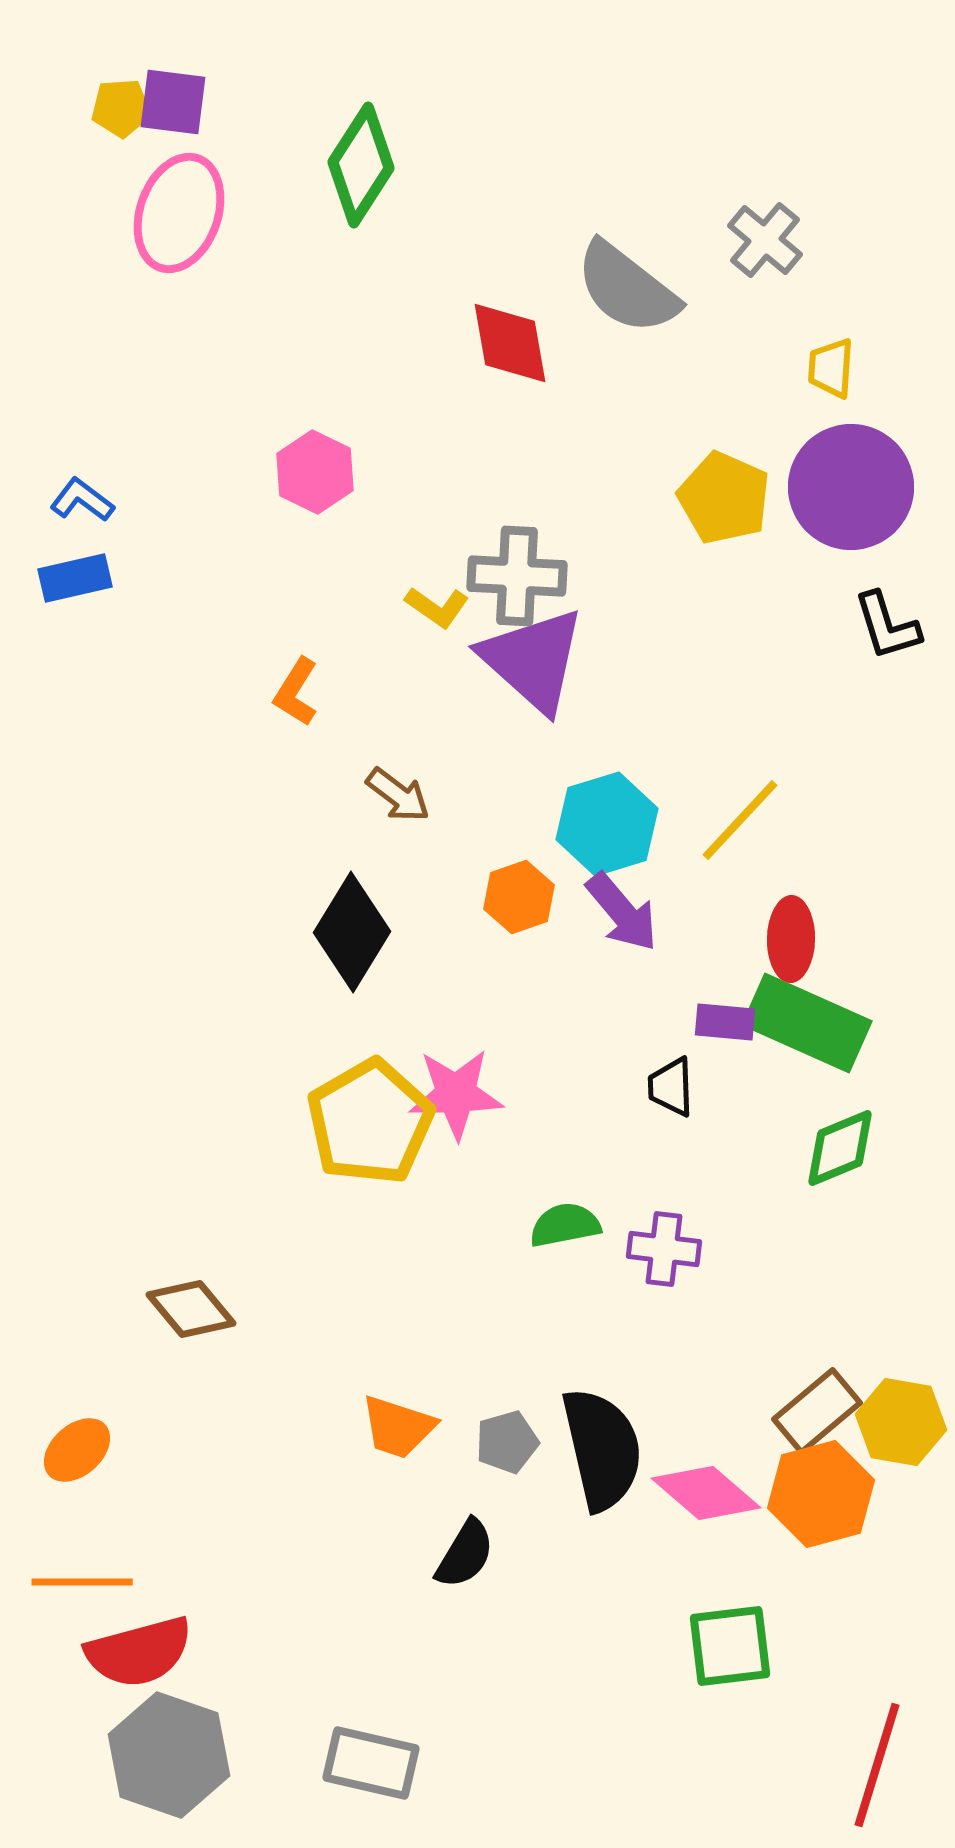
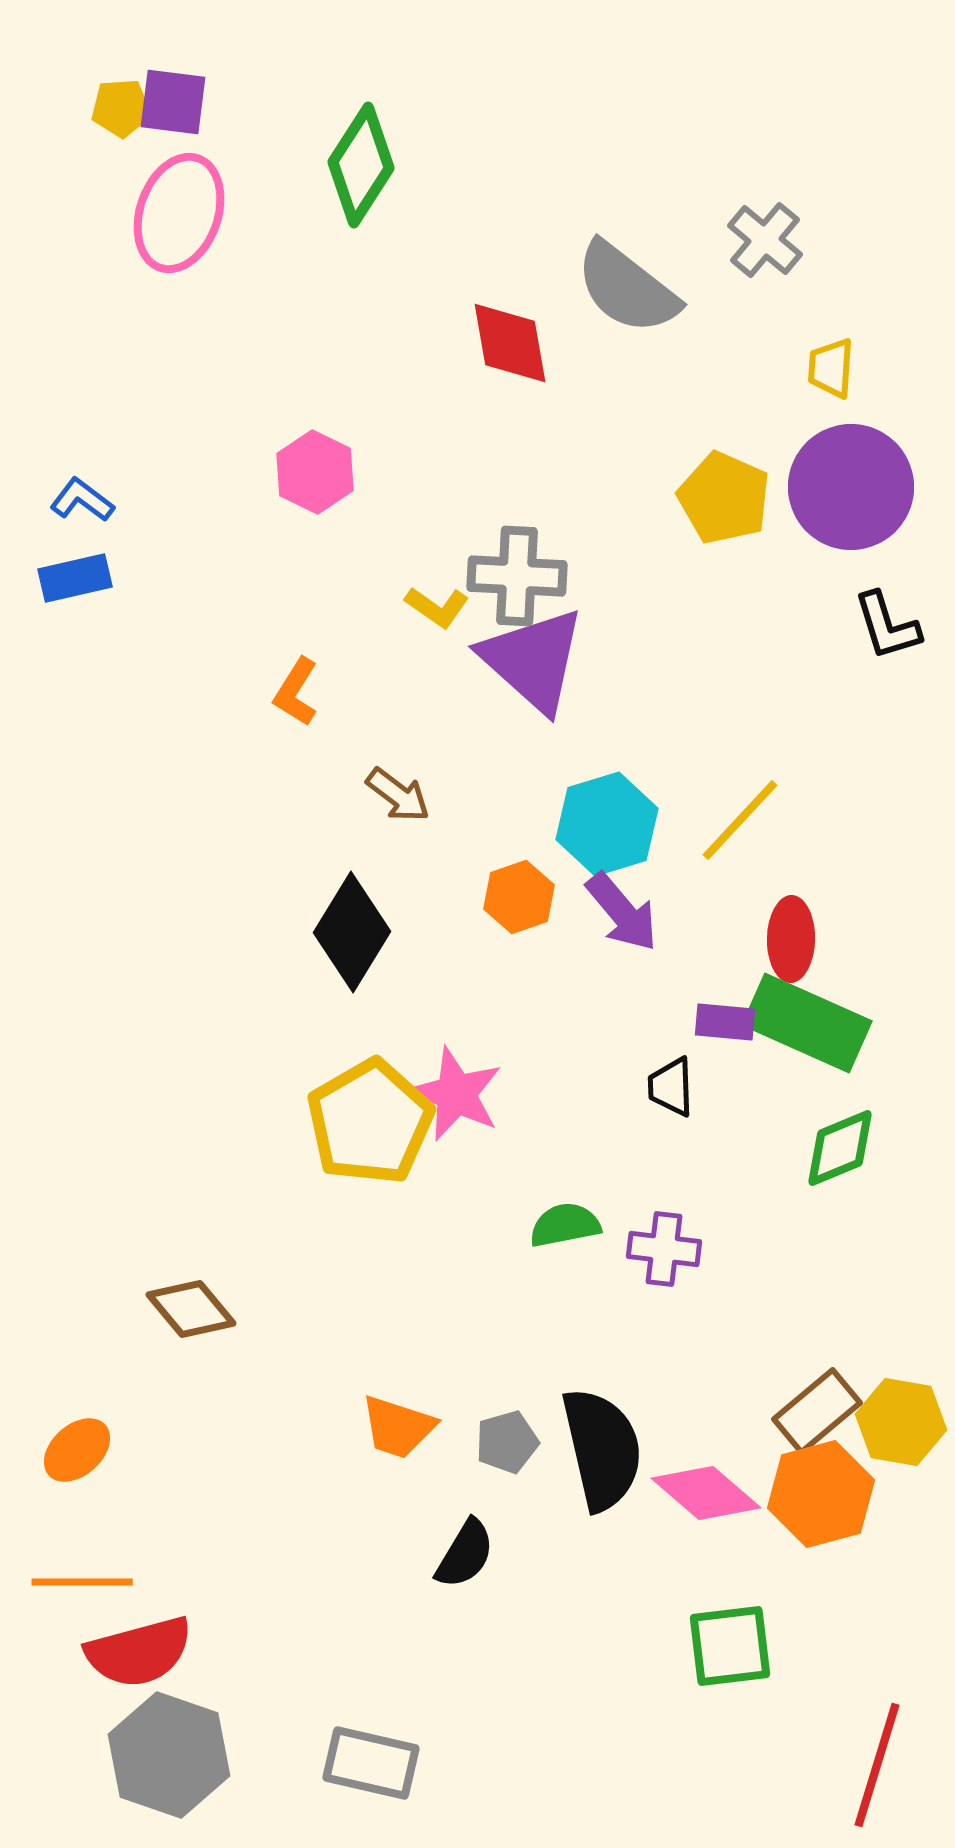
pink star at (456, 1094): rotated 26 degrees clockwise
